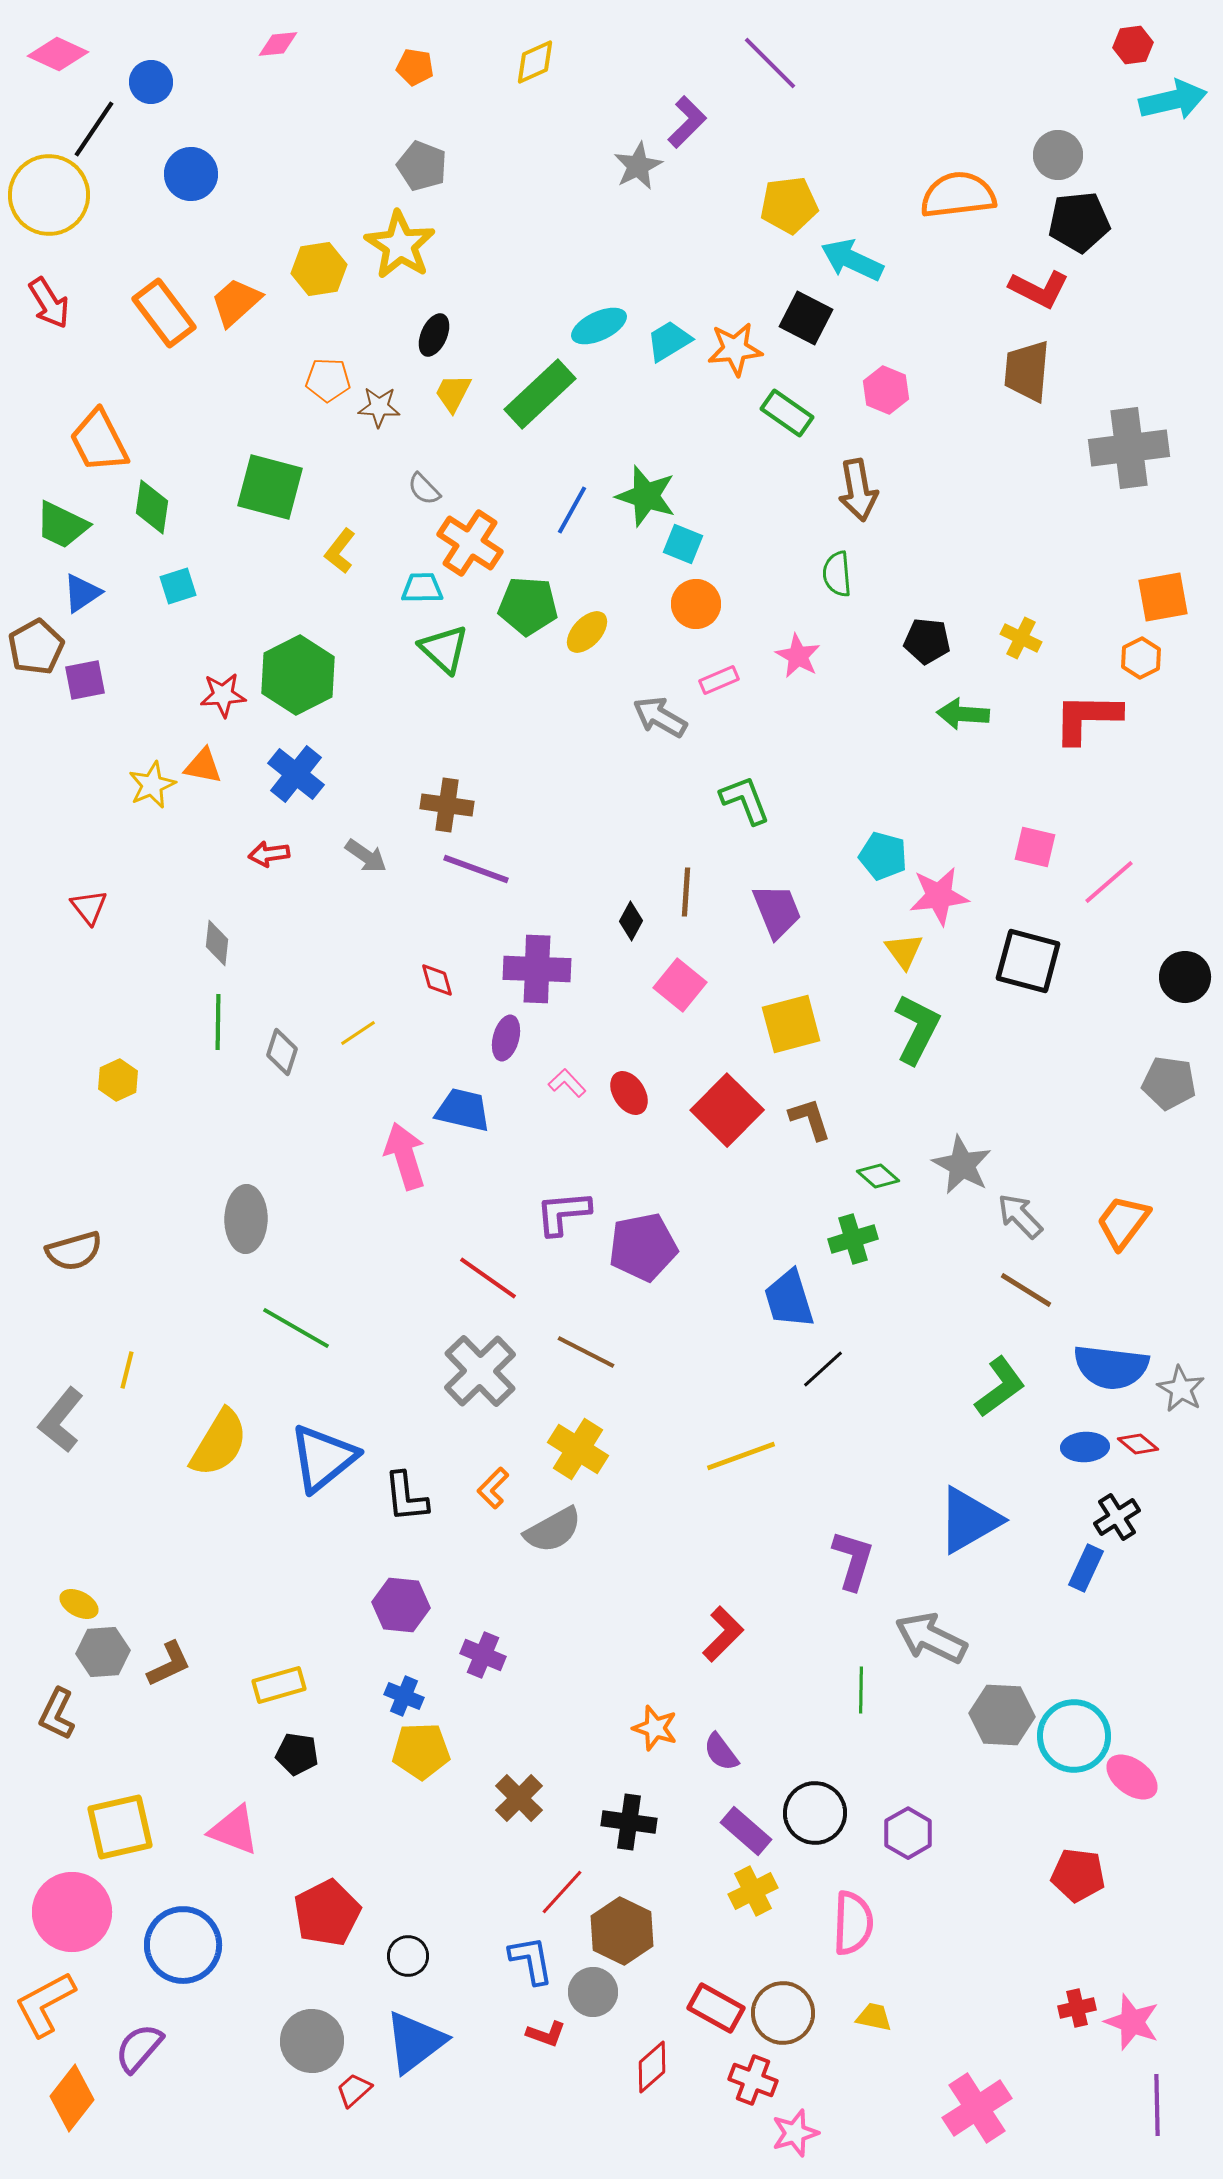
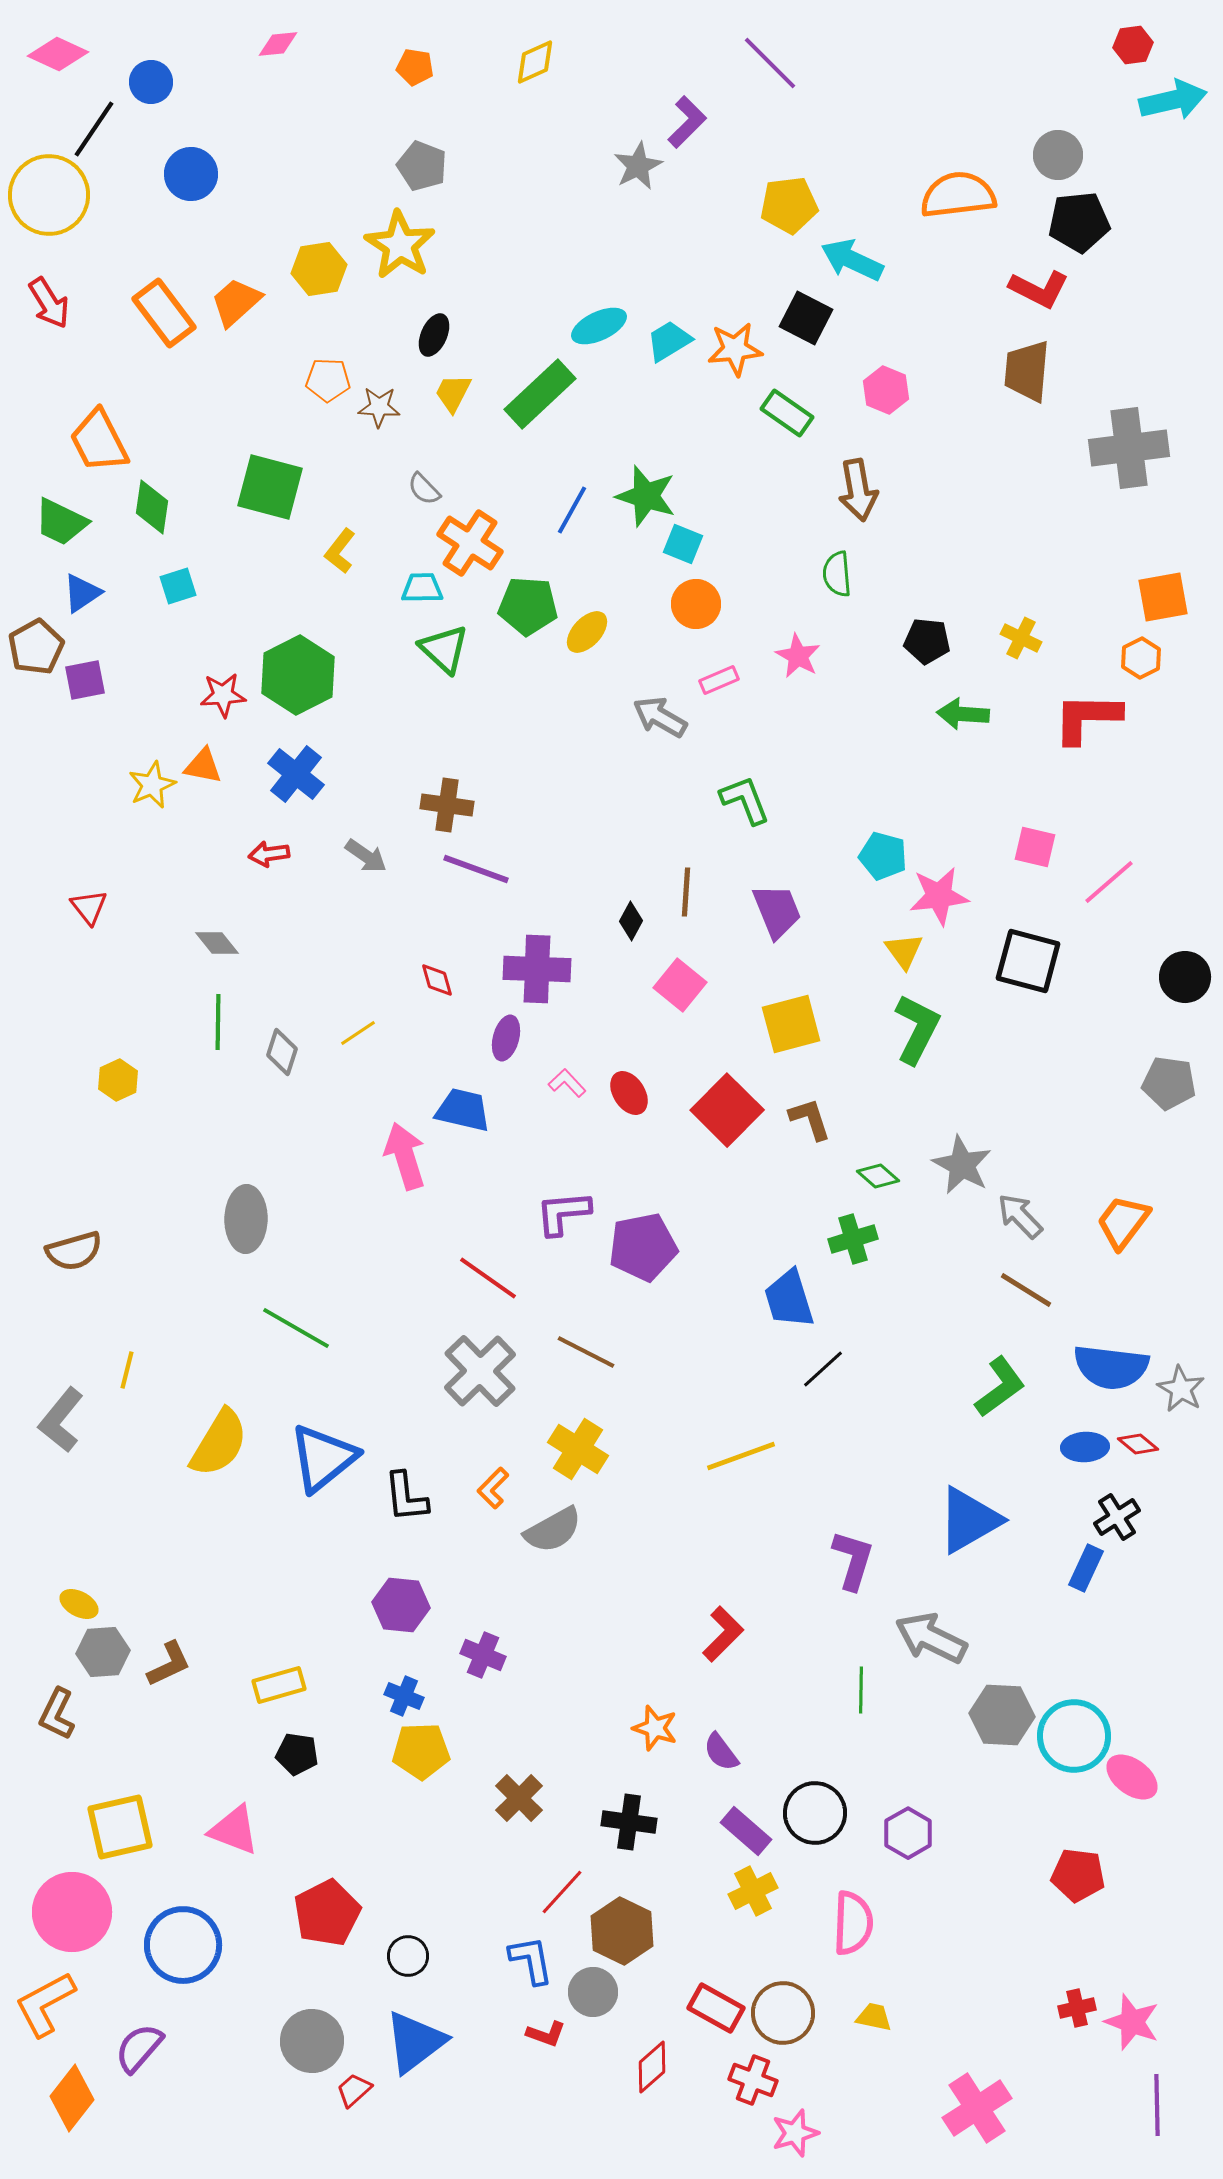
green trapezoid at (62, 525): moved 1 px left, 3 px up
gray diamond at (217, 943): rotated 45 degrees counterclockwise
